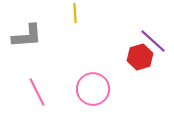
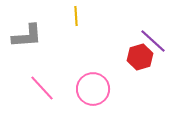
yellow line: moved 1 px right, 3 px down
pink line: moved 5 px right, 4 px up; rotated 16 degrees counterclockwise
